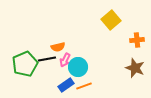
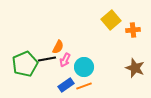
orange cross: moved 4 px left, 10 px up
orange semicircle: rotated 48 degrees counterclockwise
cyan circle: moved 6 px right
